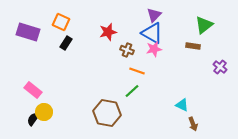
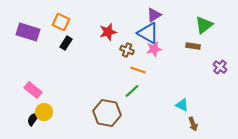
purple triangle: rotated 14 degrees clockwise
blue triangle: moved 4 px left
orange line: moved 1 px right, 1 px up
